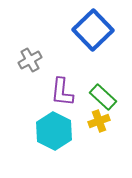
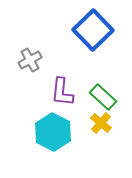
yellow cross: moved 2 px right, 2 px down; rotated 30 degrees counterclockwise
cyan hexagon: moved 1 px left, 1 px down
